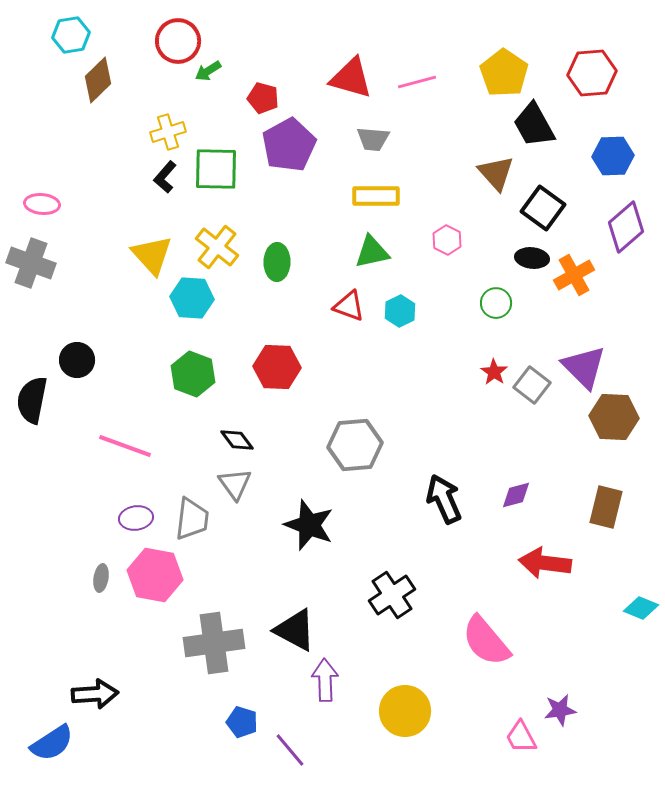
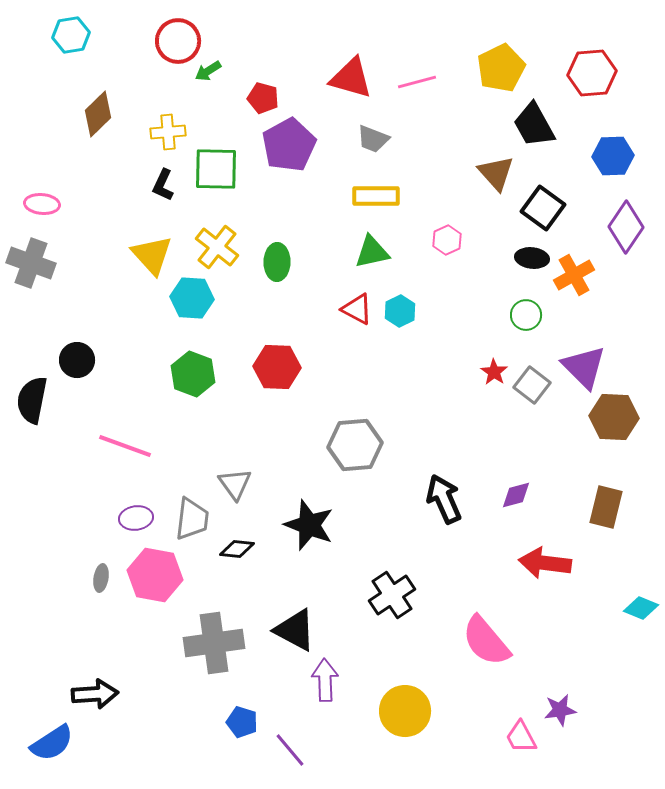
yellow pentagon at (504, 73): moved 3 px left, 5 px up; rotated 12 degrees clockwise
brown diamond at (98, 80): moved 34 px down
yellow cross at (168, 132): rotated 12 degrees clockwise
gray trapezoid at (373, 139): rotated 16 degrees clockwise
black L-shape at (165, 177): moved 2 px left, 8 px down; rotated 16 degrees counterclockwise
purple diamond at (626, 227): rotated 15 degrees counterclockwise
pink hexagon at (447, 240): rotated 8 degrees clockwise
green circle at (496, 303): moved 30 px right, 12 px down
red triangle at (349, 306): moved 8 px right, 3 px down; rotated 8 degrees clockwise
black diamond at (237, 440): moved 109 px down; rotated 48 degrees counterclockwise
